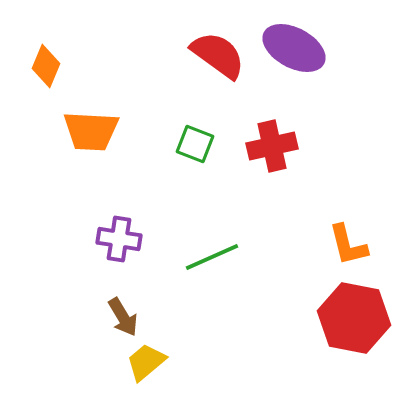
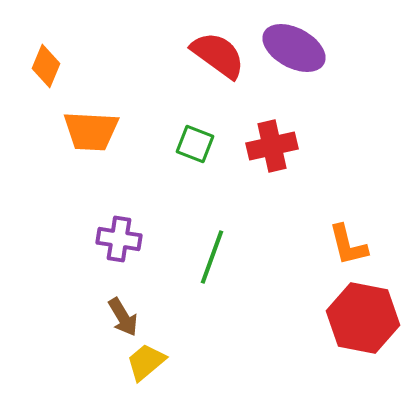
green line: rotated 46 degrees counterclockwise
red hexagon: moved 9 px right
